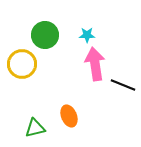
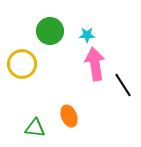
green circle: moved 5 px right, 4 px up
black line: rotated 35 degrees clockwise
green triangle: rotated 20 degrees clockwise
